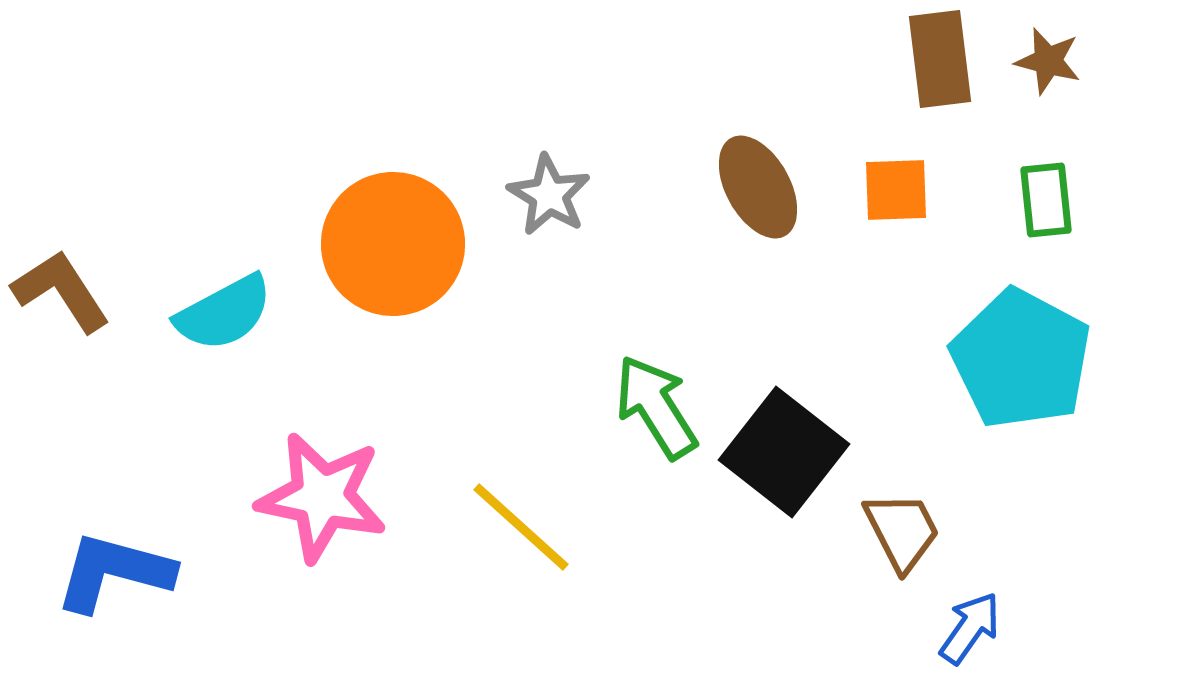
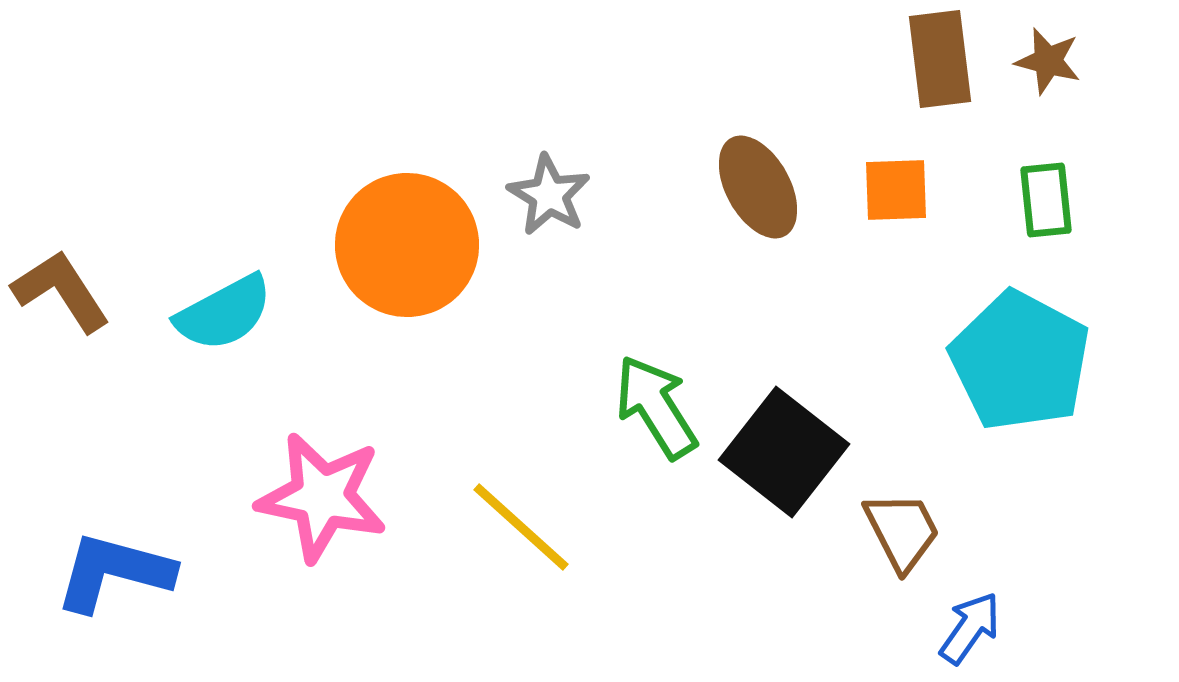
orange circle: moved 14 px right, 1 px down
cyan pentagon: moved 1 px left, 2 px down
